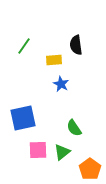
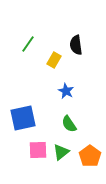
green line: moved 4 px right, 2 px up
yellow rectangle: rotated 56 degrees counterclockwise
blue star: moved 5 px right, 7 px down
green semicircle: moved 5 px left, 4 px up
green triangle: moved 1 px left
orange pentagon: moved 13 px up
